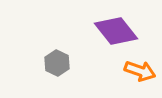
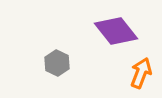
orange arrow: moved 1 px right, 2 px down; rotated 88 degrees counterclockwise
